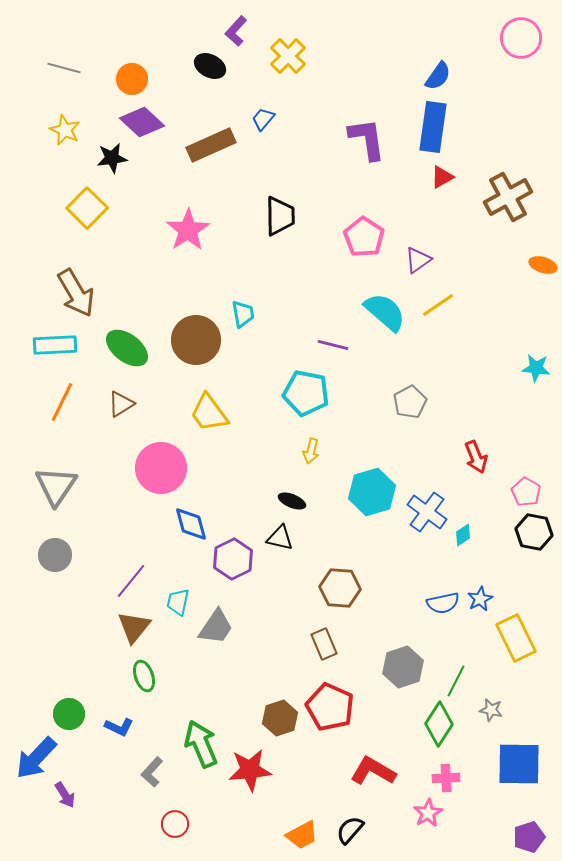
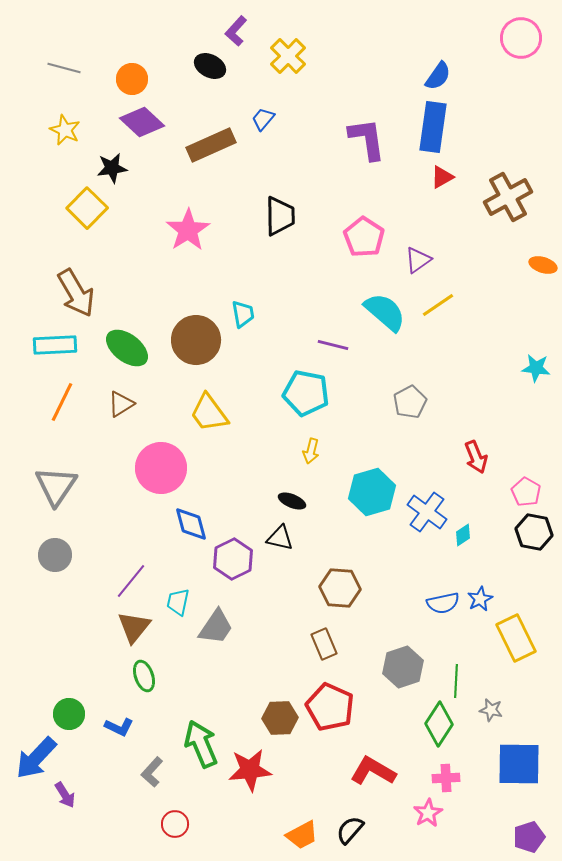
black star at (112, 158): moved 10 px down
green line at (456, 681): rotated 24 degrees counterclockwise
brown hexagon at (280, 718): rotated 16 degrees clockwise
